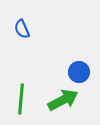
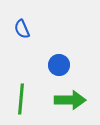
blue circle: moved 20 px left, 7 px up
green arrow: moved 7 px right; rotated 28 degrees clockwise
